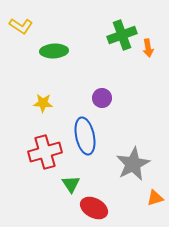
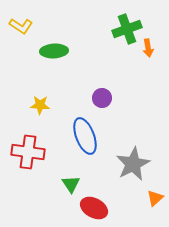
green cross: moved 5 px right, 6 px up
yellow star: moved 3 px left, 2 px down
blue ellipse: rotated 9 degrees counterclockwise
red cross: moved 17 px left; rotated 24 degrees clockwise
orange triangle: rotated 24 degrees counterclockwise
